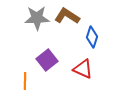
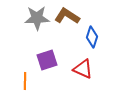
purple square: rotated 20 degrees clockwise
